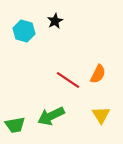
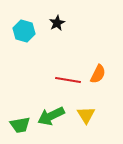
black star: moved 2 px right, 2 px down
red line: rotated 25 degrees counterclockwise
yellow triangle: moved 15 px left
green trapezoid: moved 5 px right
